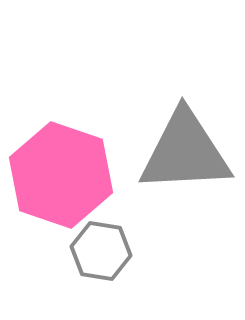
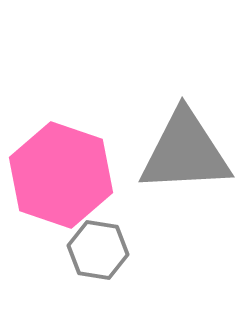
gray hexagon: moved 3 px left, 1 px up
